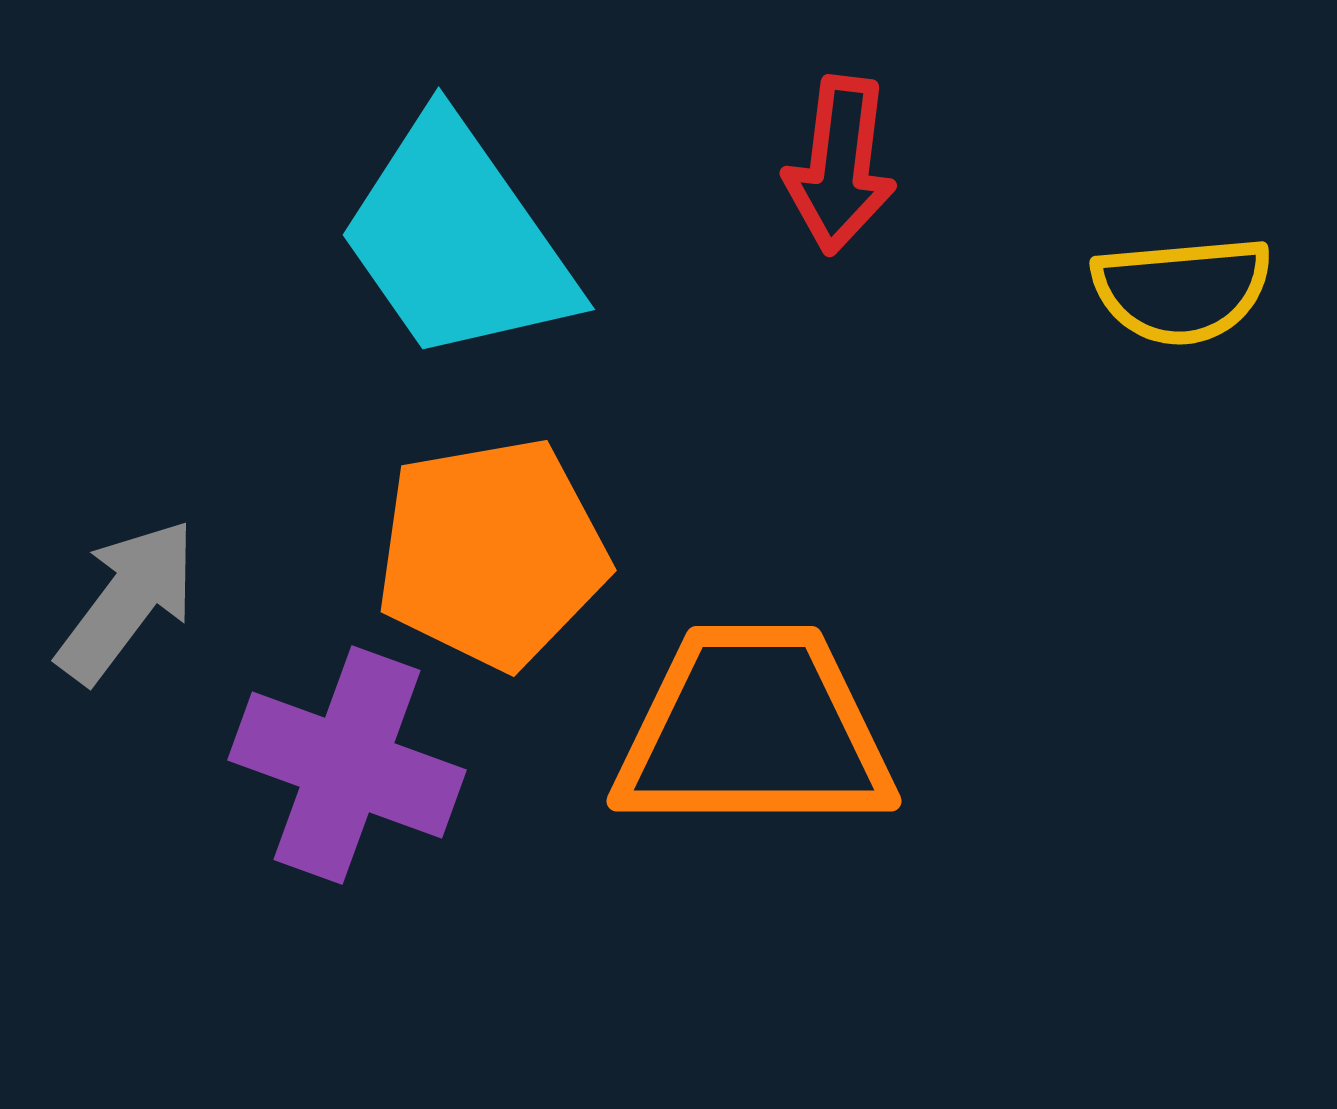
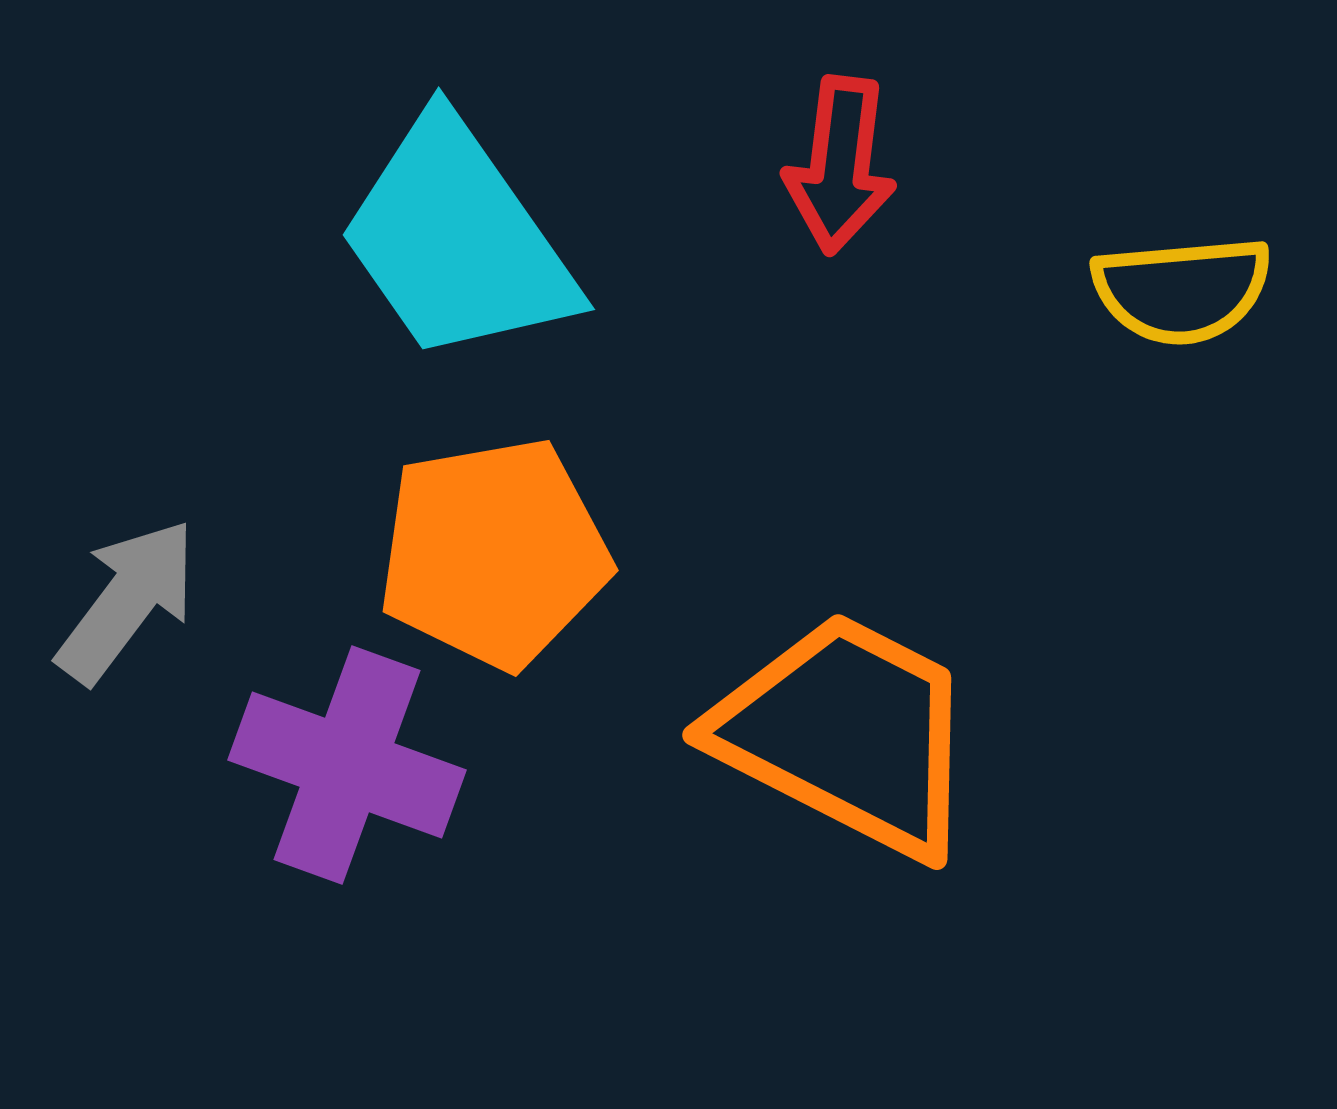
orange pentagon: moved 2 px right
orange trapezoid: moved 93 px right, 4 px down; rotated 27 degrees clockwise
